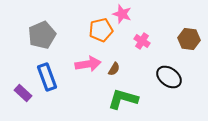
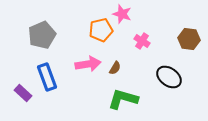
brown semicircle: moved 1 px right, 1 px up
